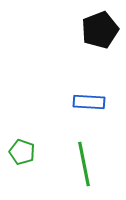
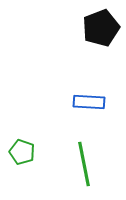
black pentagon: moved 1 px right, 2 px up
